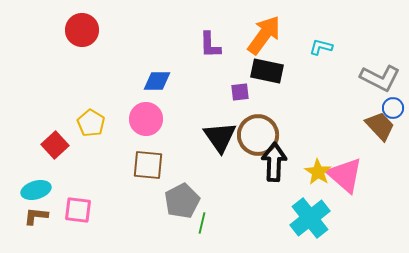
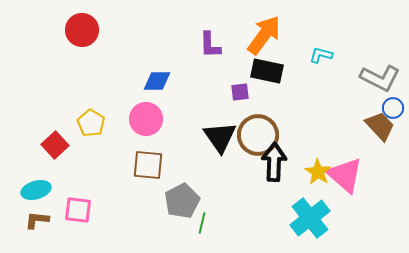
cyan L-shape: moved 8 px down
brown L-shape: moved 1 px right, 4 px down
